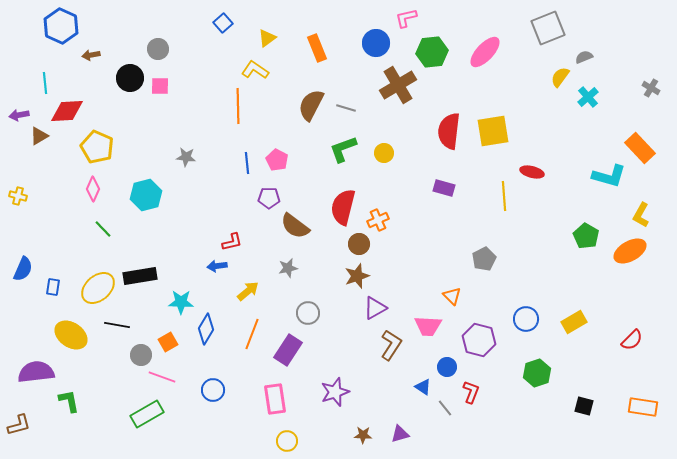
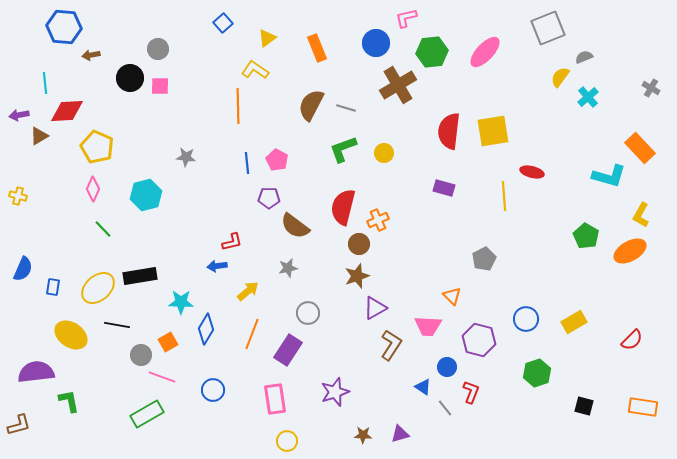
blue hexagon at (61, 26): moved 3 px right, 1 px down; rotated 20 degrees counterclockwise
